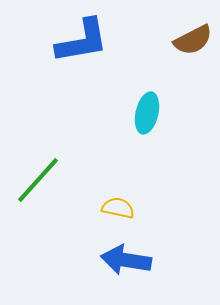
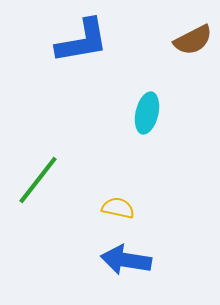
green line: rotated 4 degrees counterclockwise
